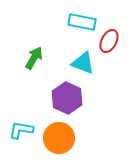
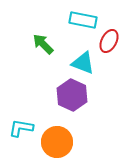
cyan rectangle: moved 1 px right, 2 px up
green arrow: moved 9 px right, 14 px up; rotated 75 degrees counterclockwise
purple hexagon: moved 5 px right, 3 px up
cyan L-shape: moved 2 px up
orange circle: moved 2 px left, 4 px down
